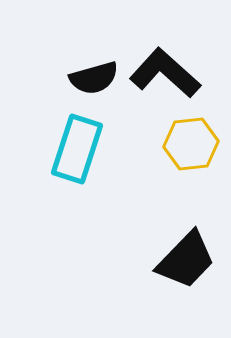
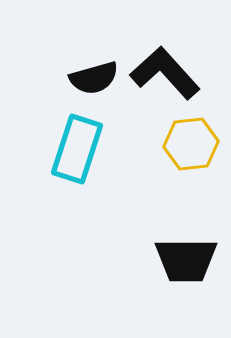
black L-shape: rotated 6 degrees clockwise
black trapezoid: rotated 46 degrees clockwise
